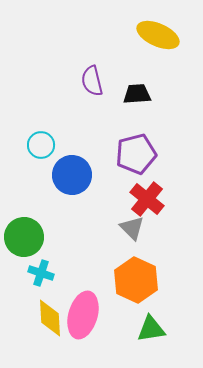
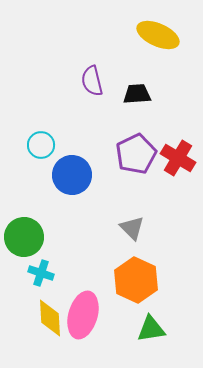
purple pentagon: rotated 12 degrees counterclockwise
red cross: moved 31 px right, 41 px up; rotated 8 degrees counterclockwise
